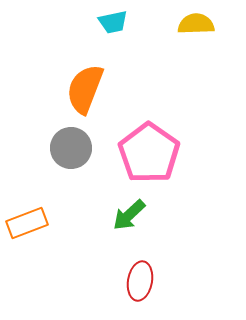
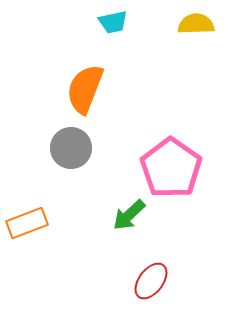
pink pentagon: moved 22 px right, 15 px down
red ellipse: moved 11 px right; rotated 27 degrees clockwise
